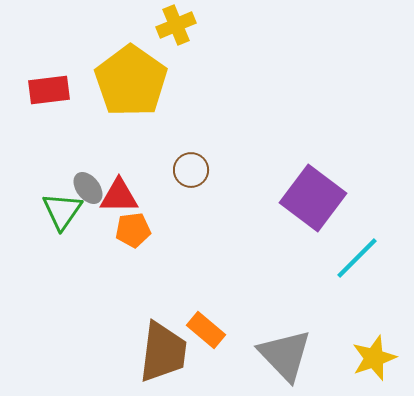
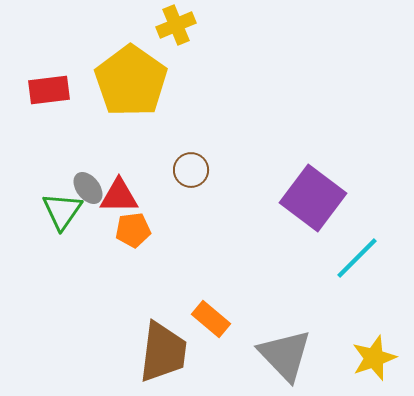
orange rectangle: moved 5 px right, 11 px up
